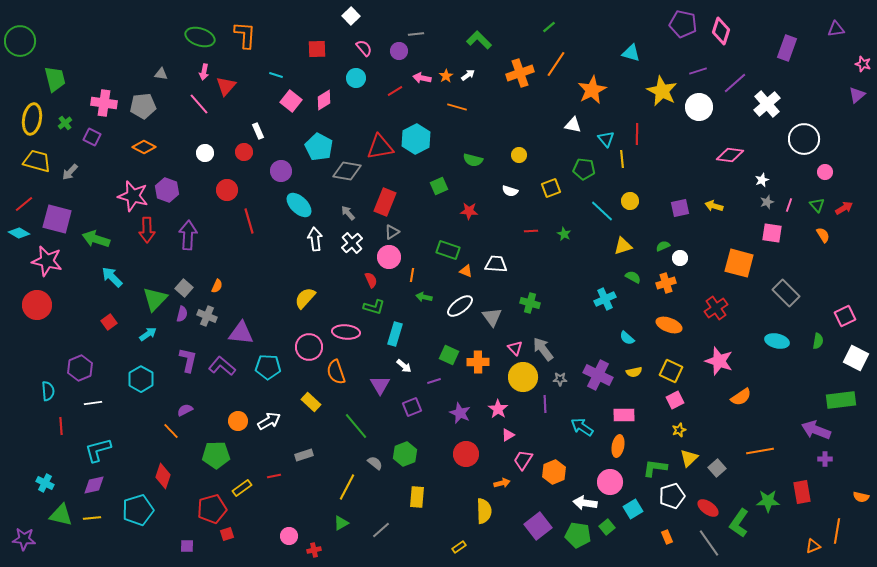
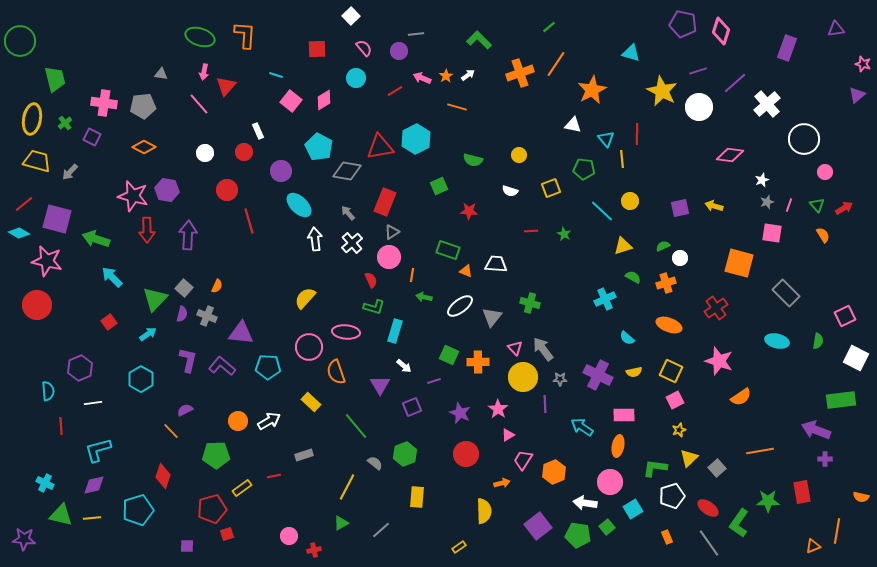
pink arrow at (422, 78): rotated 12 degrees clockwise
purple hexagon at (167, 190): rotated 10 degrees counterclockwise
gray triangle at (492, 317): rotated 15 degrees clockwise
cyan rectangle at (395, 334): moved 3 px up
